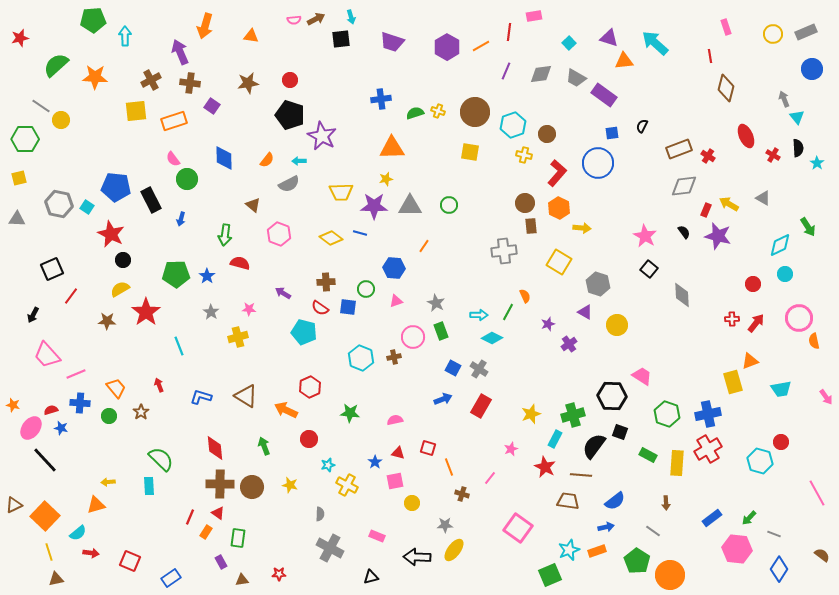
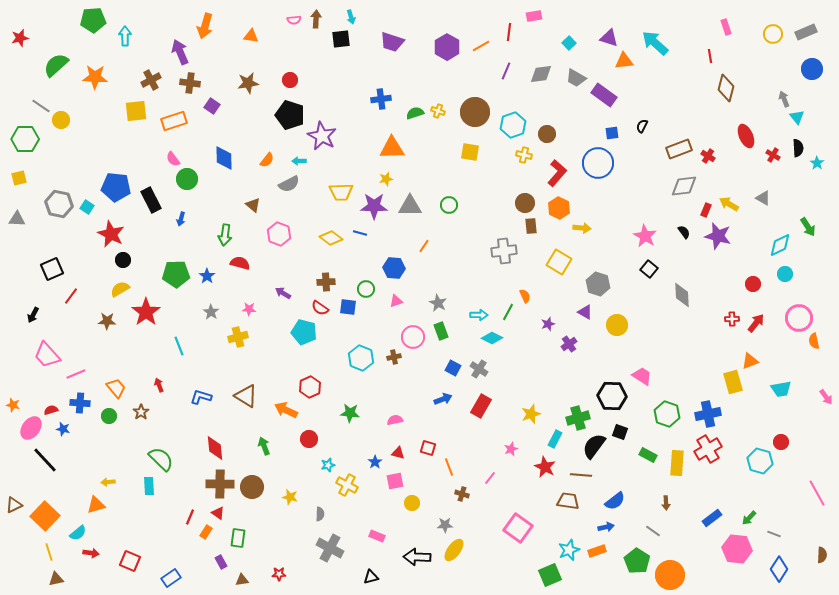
brown arrow at (316, 19): rotated 60 degrees counterclockwise
gray star at (436, 303): moved 2 px right
green cross at (573, 415): moved 5 px right, 3 px down
blue star at (61, 428): moved 2 px right, 1 px down
yellow star at (290, 485): moved 12 px down
brown semicircle at (822, 555): rotated 56 degrees clockwise
